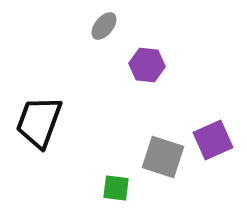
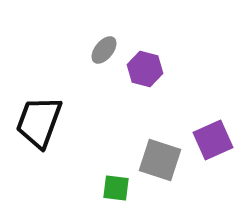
gray ellipse: moved 24 px down
purple hexagon: moved 2 px left, 4 px down; rotated 8 degrees clockwise
gray square: moved 3 px left, 3 px down
